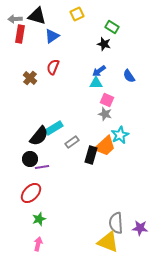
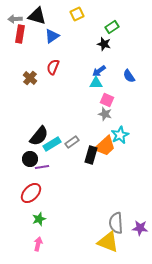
green rectangle: rotated 64 degrees counterclockwise
cyan rectangle: moved 2 px left, 16 px down
